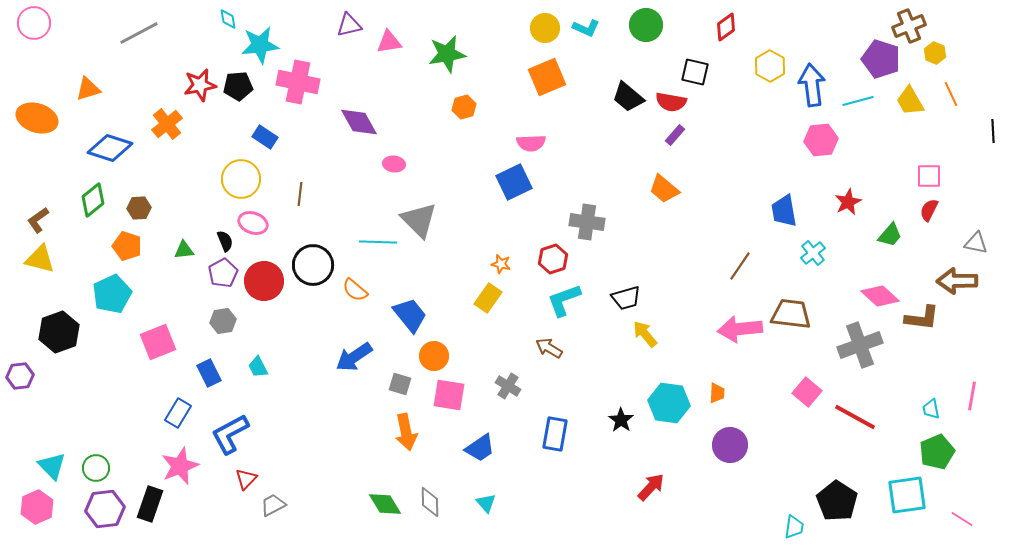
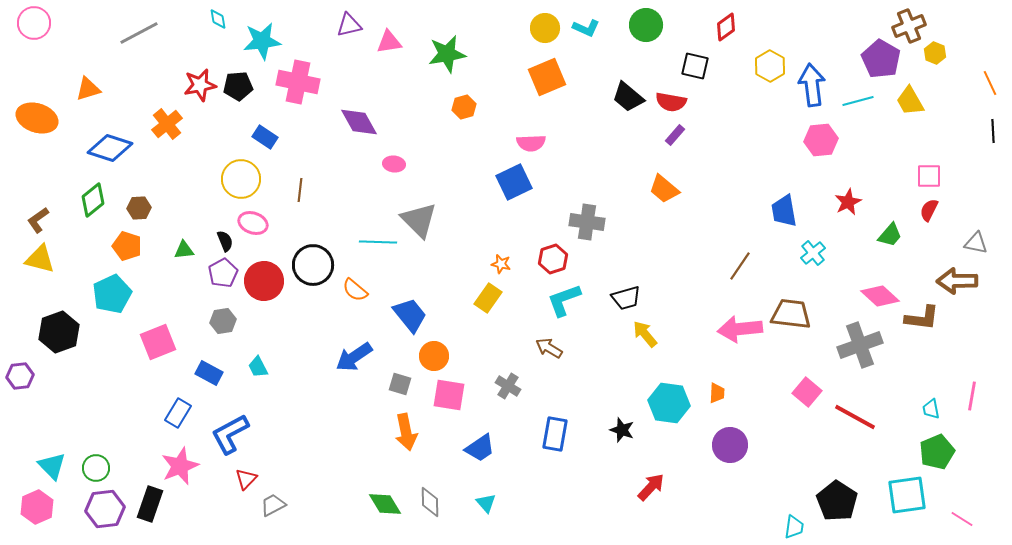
cyan diamond at (228, 19): moved 10 px left
cyan star at (260, 45): moved 2 px right, 4 px up
purple pentagon at (881, 59): rotated 12 degrees clockwise
black square at (695, 72): moved 6 px up
orange line at (951, 94): moved 39 px right, 11 px up
brown line at (300, 194): moved 4 px up
blue rectangle at (209, 373): rotated 36 degrees counterclockwise
black star at (621, 420): moved 1 px right, 10 px down; rotated 15 degrees counterclockwise
